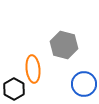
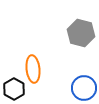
gray hexagon: moved 17 px right, 12 px up
blue circle: moved 4 px down
